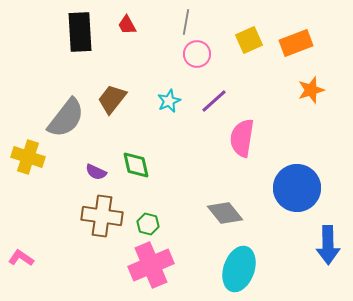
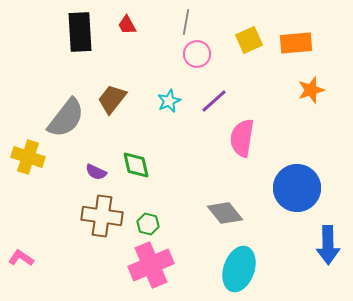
orange rectangle: rotated 16 degrees clockwise
